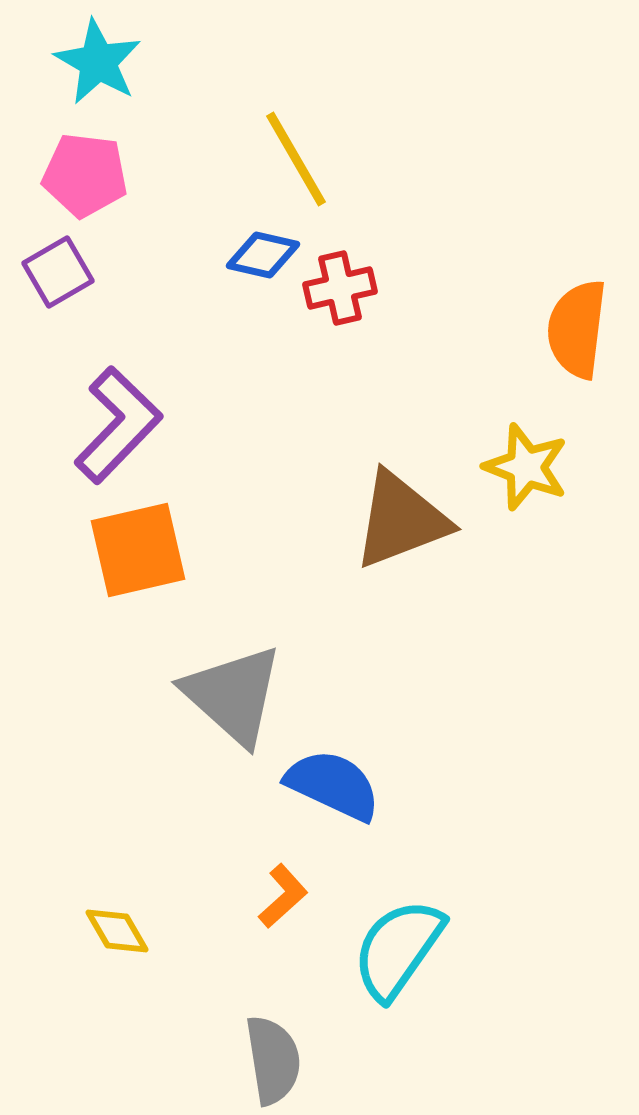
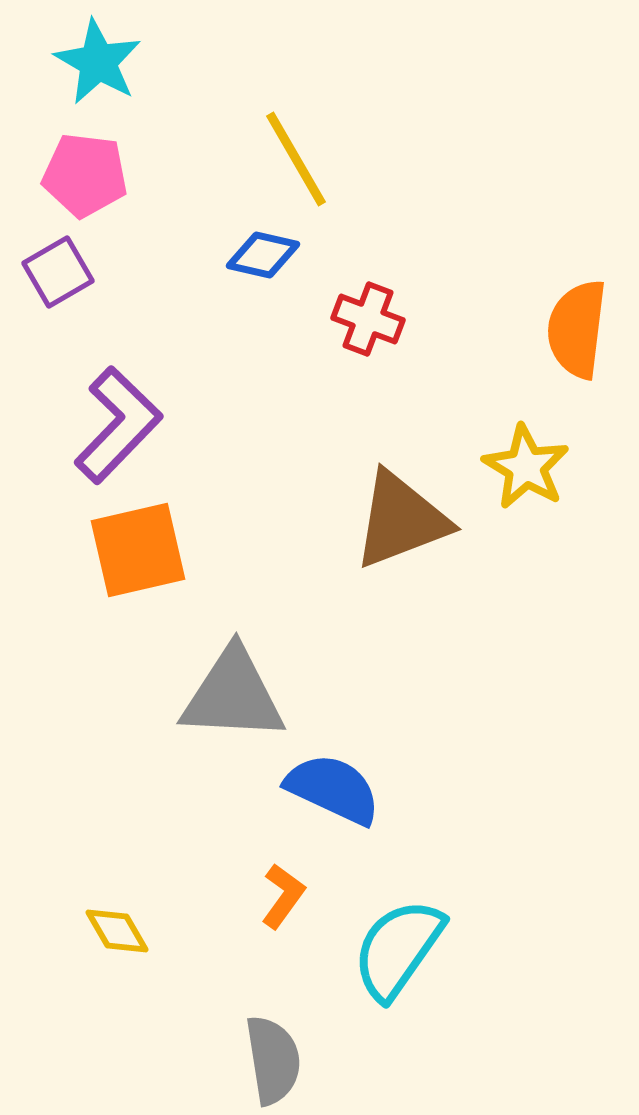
red cross: moved 28 px right, 31 px down; rotated 34 degrees clockwise
yellow star: rotated 10 degrees clockwise
gray triangle: rotated 39 degrees counterclockwise
blue semicircle: moved 4 px down
orange L-shape: rotated 12 degrees counterclockwise
